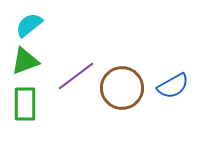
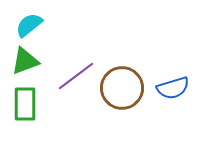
blue semicircle: moved 2 px down; rotated 12 degrees clockwise
